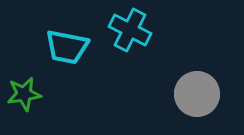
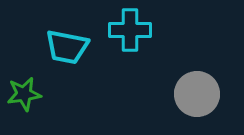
cyan cross: rotated 27 degrees counterclockwise
